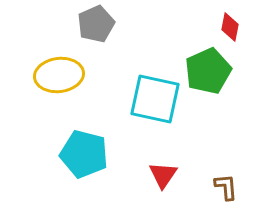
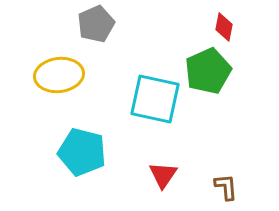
red diamond: moved 6 px left
cyan pentagon: moved 2 px left, 2 px up
